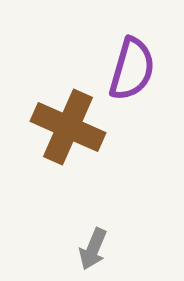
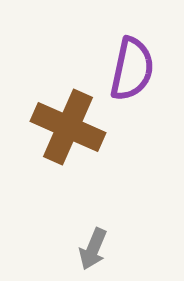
purple semicircle: rotated 4 degrees counterclockwise
